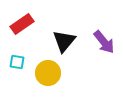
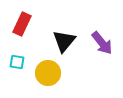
red rectangle: rotated 30 degrees counterclockwise
purple arrow: moved 2 px left, 1 px down
